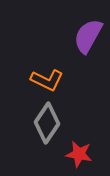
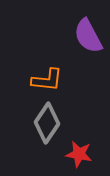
purple semicircle: rotated 57 degrees counterclockwise
orange L-shape: rotated 20 degrees counterclockwise
